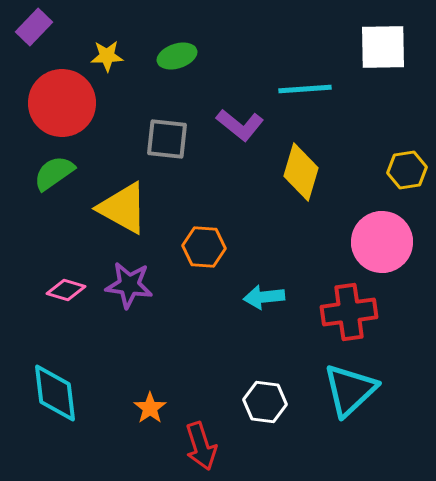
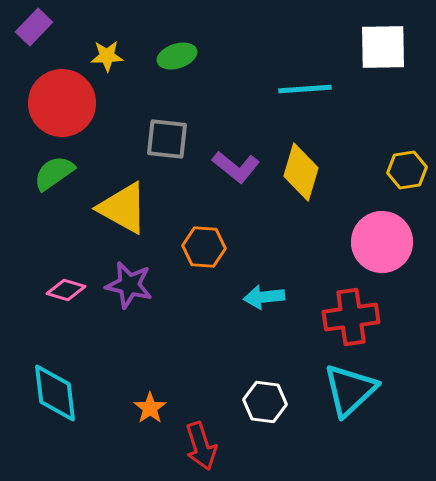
purple L-shape: moved 4 px left, 42 px down
purple star: rotated 6 degrees clockwise
red cross: moved 2 px right, 5 px down
